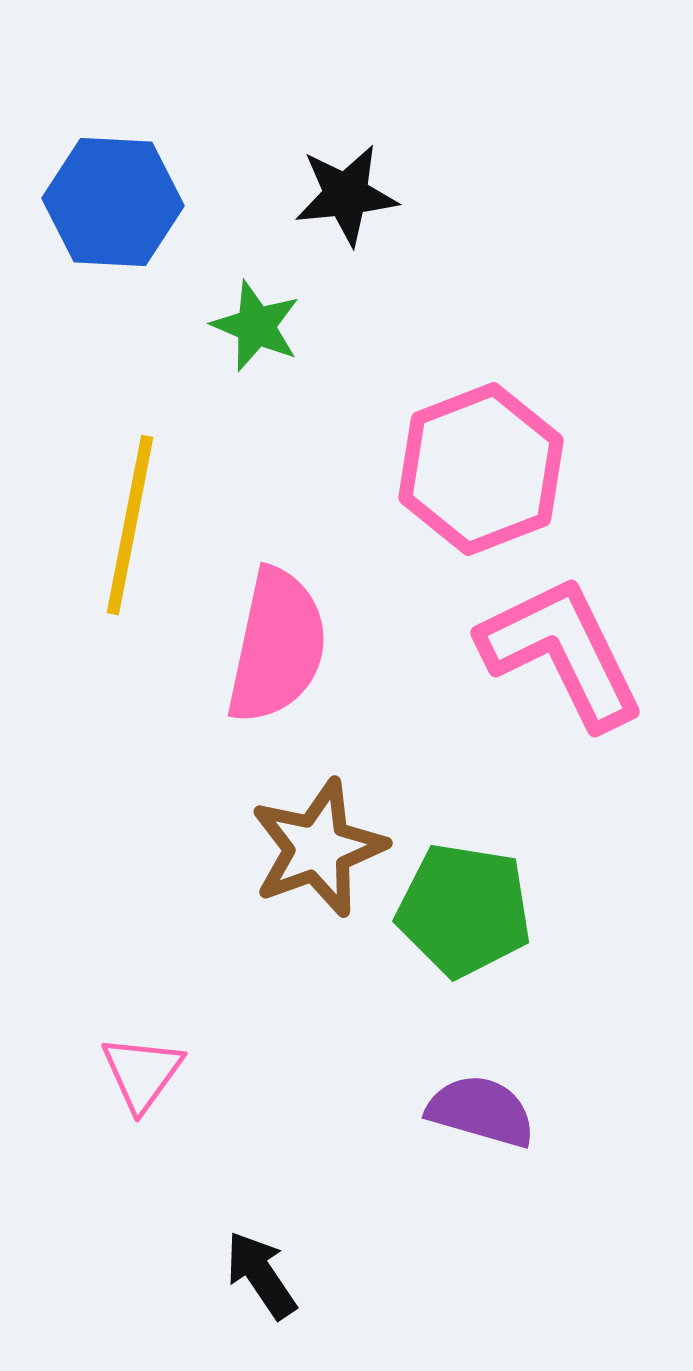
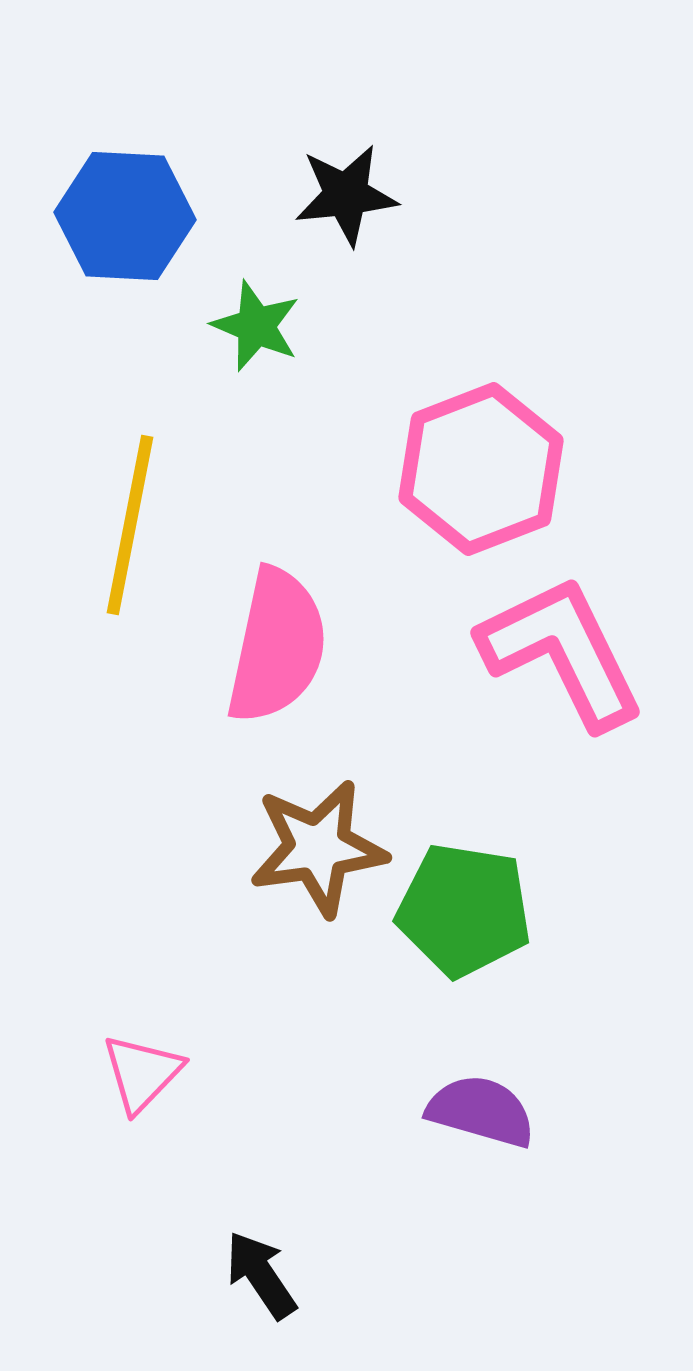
blue hexagon: moved 12 px right, 14 px down
brown star: rotated 12 degrees clockwise
pink triangle: rotated 8 degrees clockwise
